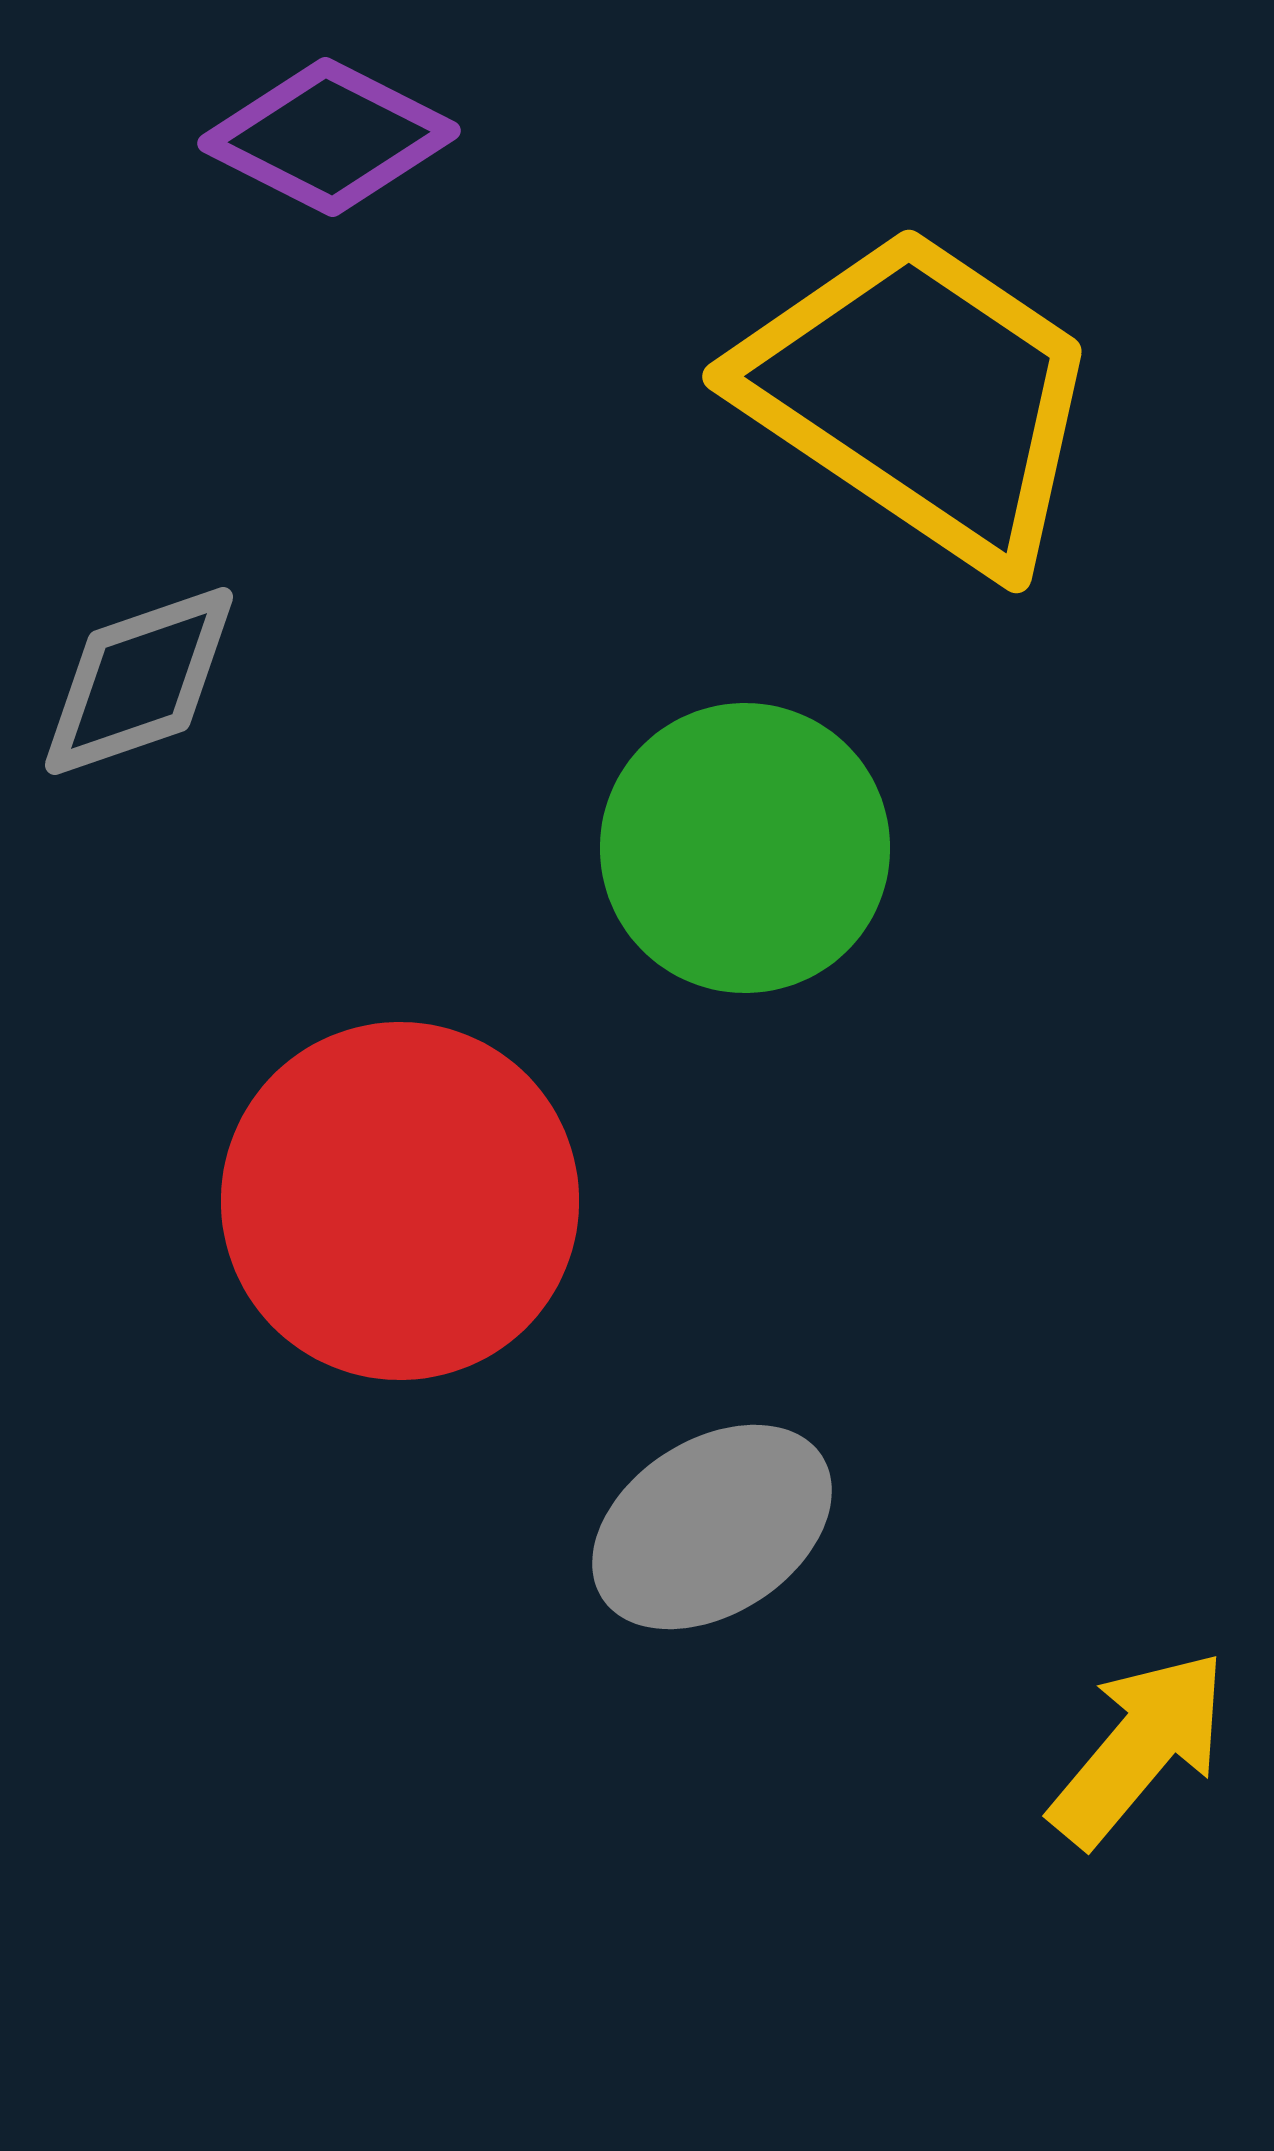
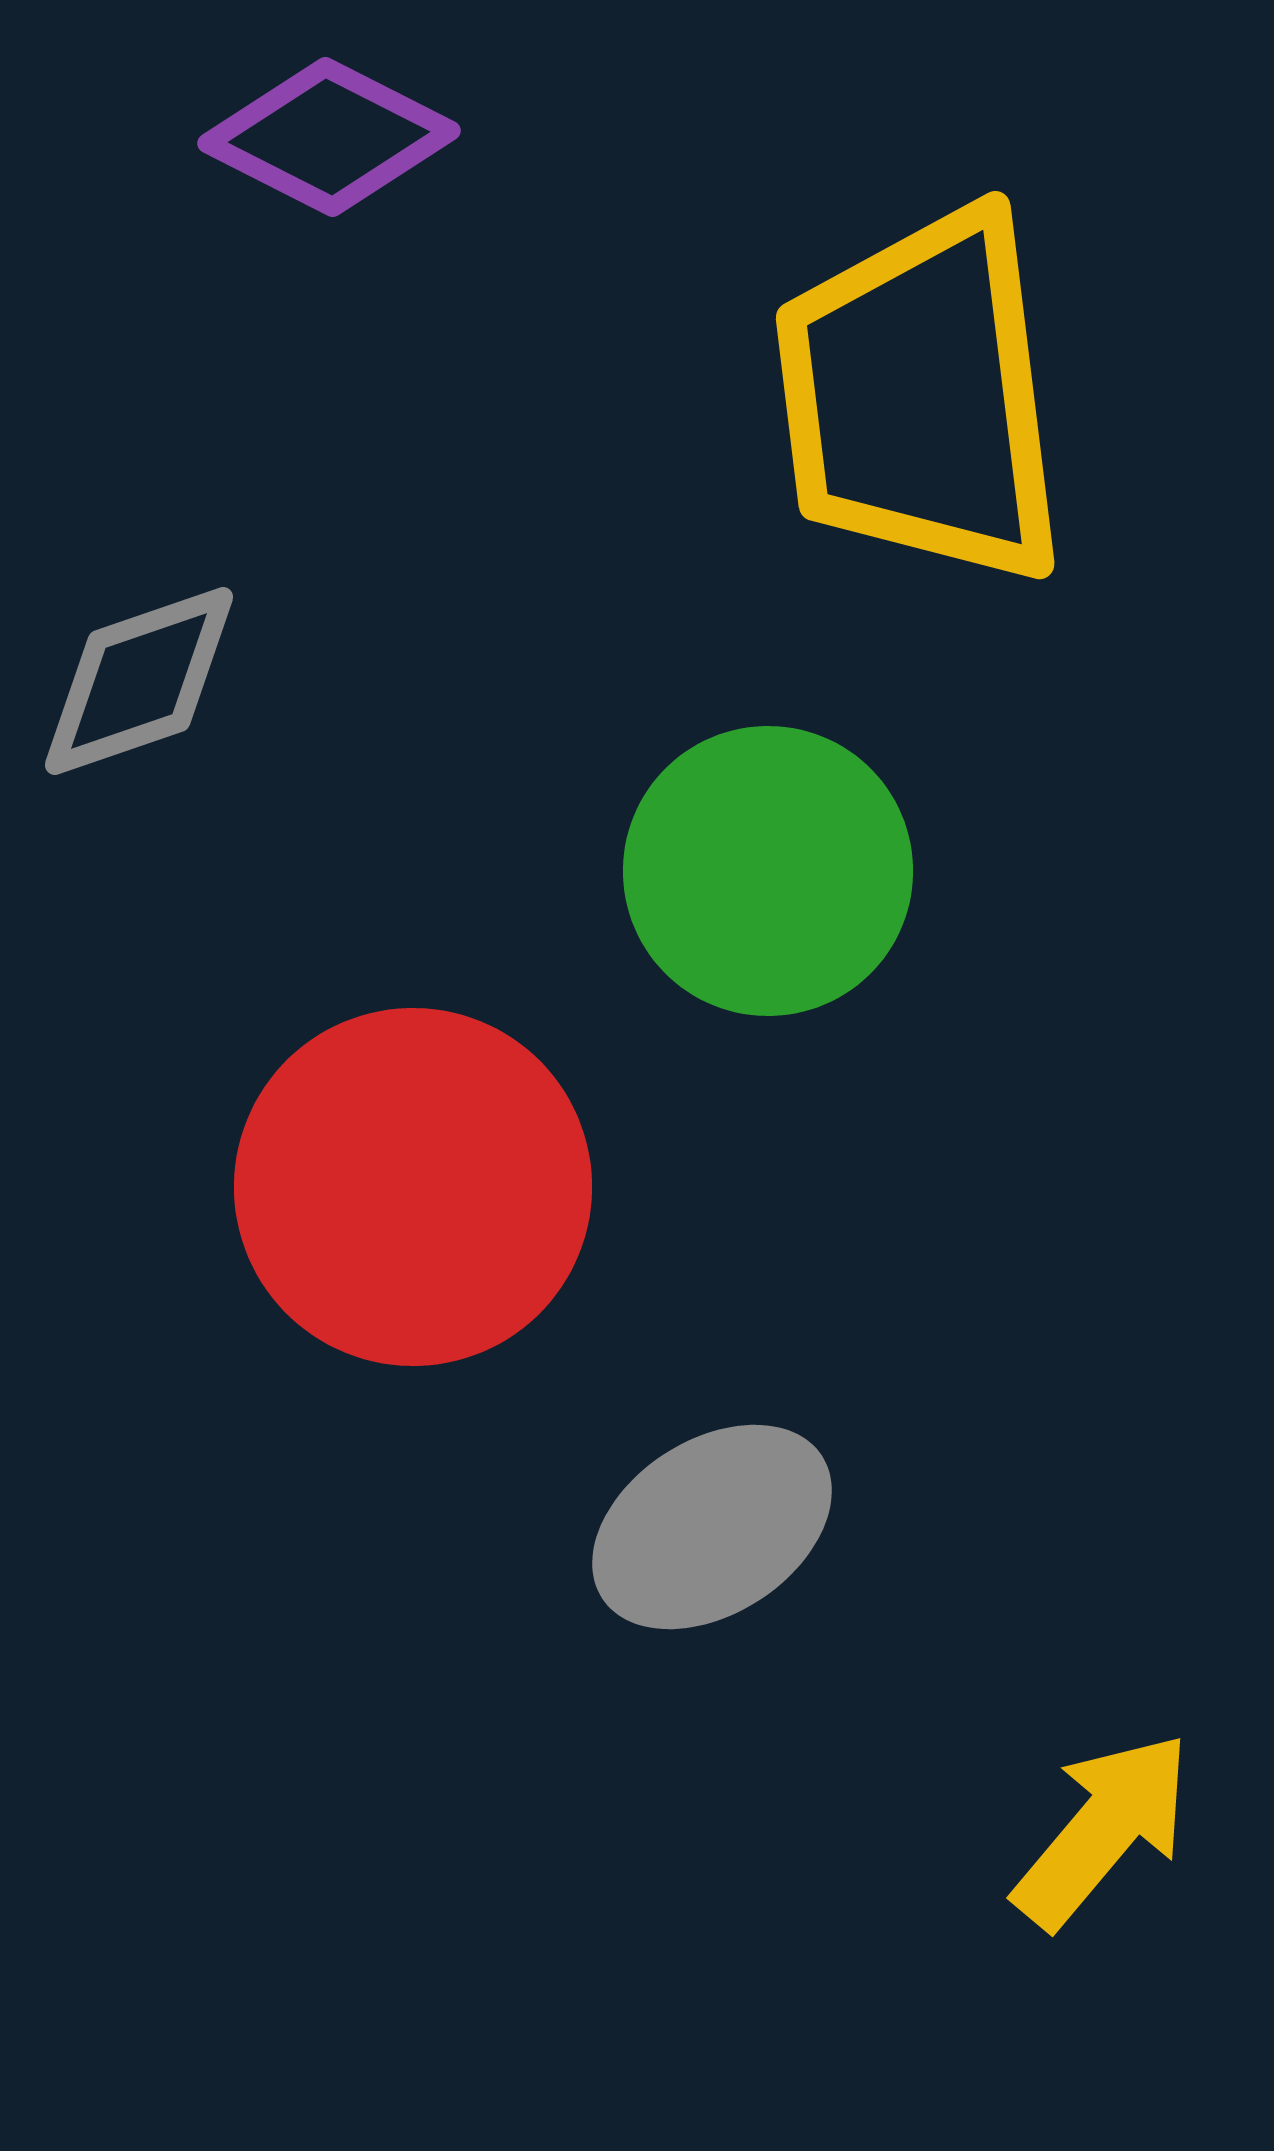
yellow trapezoid: rotated 131 degrees counterclockwise
green circle: moved 23 px right, 23 px down
red circle: moved 13 px right, 14 px up
yellow arrow: moved 36 px left, 82 px down
